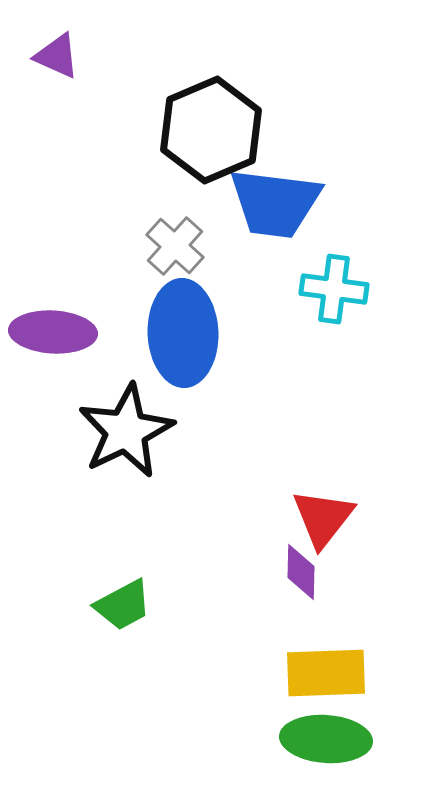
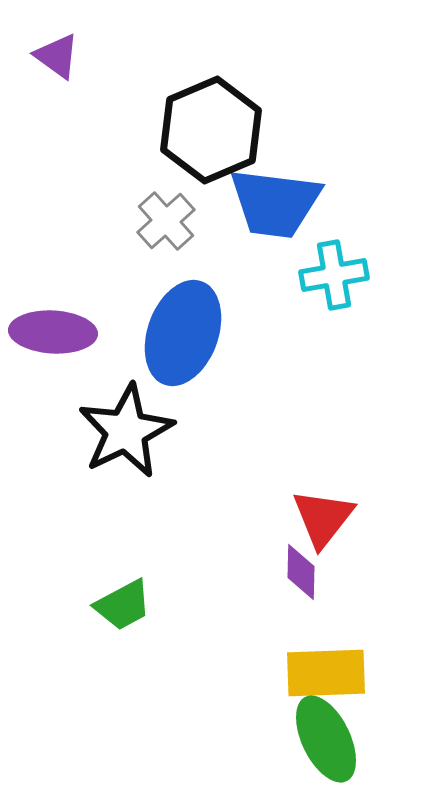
purple triangle: rotated 12 degrees clockwise
gray cross: moved 9 px left, 25 px up; rotated 6 degrees clockwise
cyan cross: moved 14 px up; rotated 18 degrees counterclockwise
blue ellipse: rotated 22 degrees clockwise
green ellipse: rotated 60 degrees clockwise
